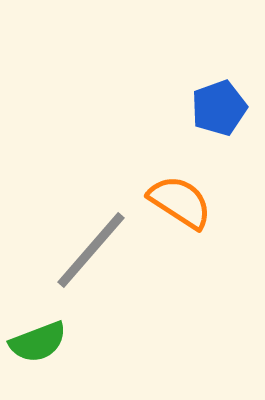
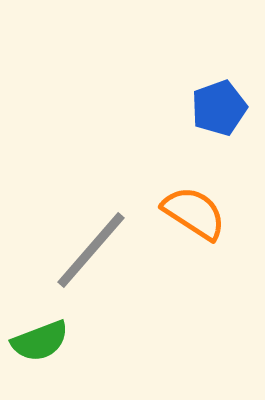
orange semicircle: moved 14 px right, 11 px down
green semicircle: moved 2 px right, 1 px up
